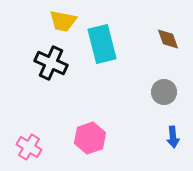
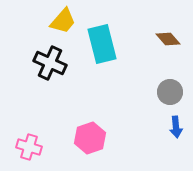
yellow trapezoid: rotated 60 degrees counterclockwise
brown diamond: rotated 20 degrees counterclockwise
black cross: moved 1 px left
gray circle: moved 6 px right
blue arrow: moved 3 px right, 10 px up
pink cross: rotated 15 degrees counterclockwise
